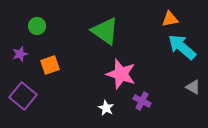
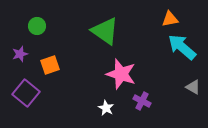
purple square: moved 3 px right, 3 px up
